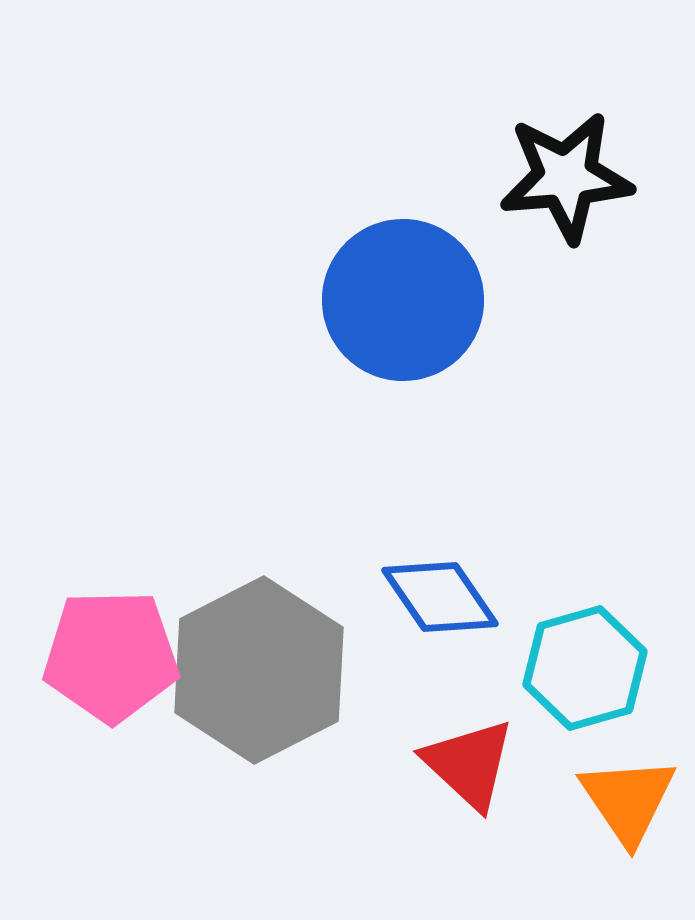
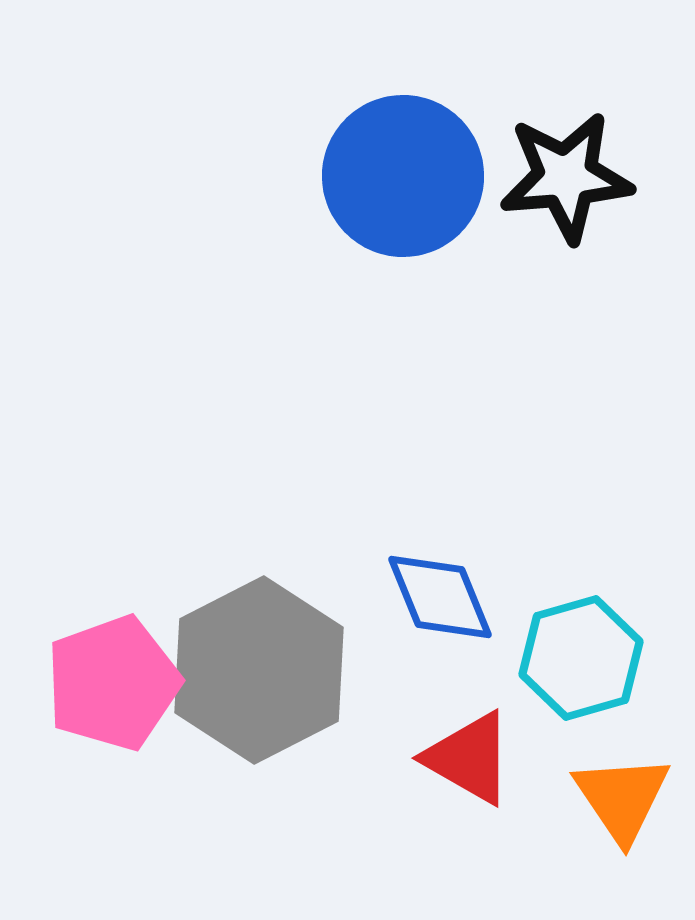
blue circle: moved 124 px up
blue diamond: rotated 12 degrees clockwise
pink pentagon: moved 2 px right, 27 px down; rotated 19 degrees counterclockwise
cyan hexagon: moved 4 px left, 10 px up
red triangle: moved 6 px up; rotated 13 degrees counterclockwise
orange triangle: moved 6 px left, 2 px up
